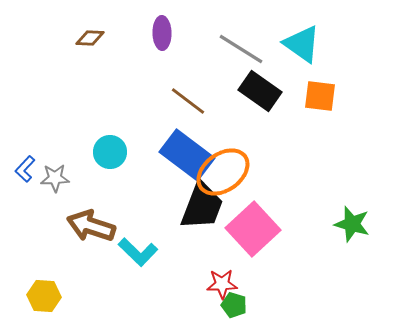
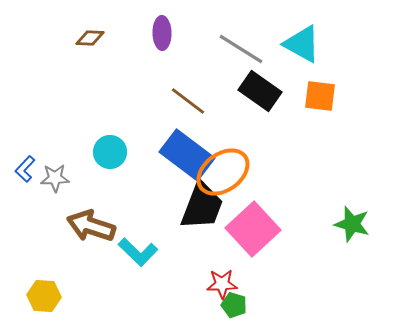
cyan triangle: rotated 6 degrees counterclockwise
